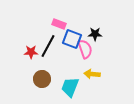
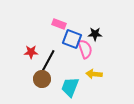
black line: moved 15 px down
yellow arrow: moved 2 px right
